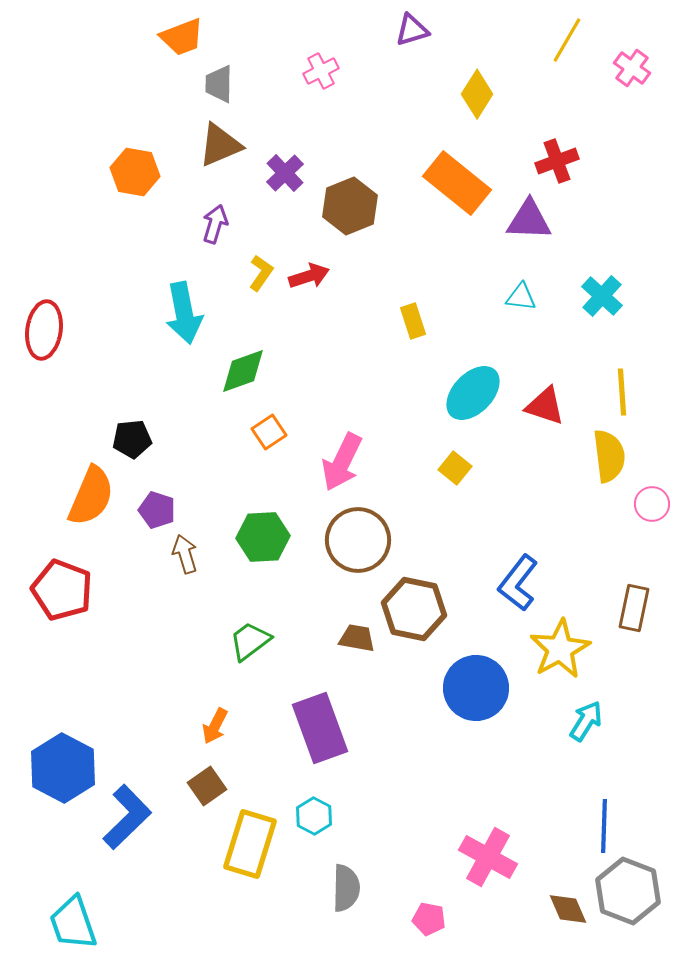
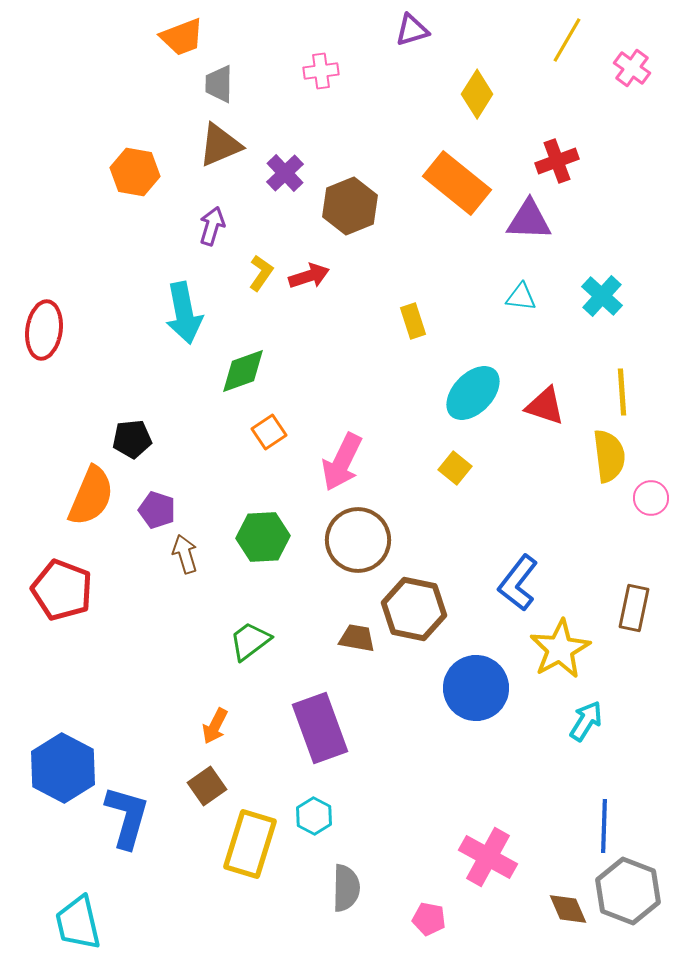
pink cross at (321, 71): rotated 20 degrees clockwise
purple arrow at (215, 224): moved 3 px left, 2 px down
pink circle at (652, 504): moved 1 px left, 6 px up
blue L-shape at (127, 817): rotated 30 degrees counterclockwise
cyan trapezoid at (73, 923): moved 5 px right; rotated 6 degrees clockwise
